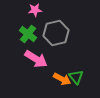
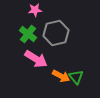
orange arrow: moved 1 px left, 3 px up
